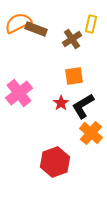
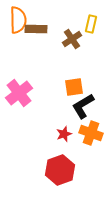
orange semicircle: moved 3 px up; rotated 116 degrees clockwise
brown rectangle: rotated 20 degrees counterclockwise
orange square: moved 11 px down
red star: moved 3 px right, 31 px down; rotated 14 degrees clockwise
orange cross: rotated 20 degrees counterclockwise
red hexagon: moved 5 px right, 8 px down
